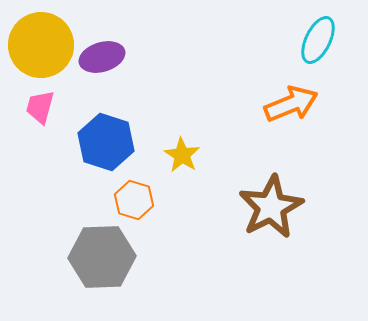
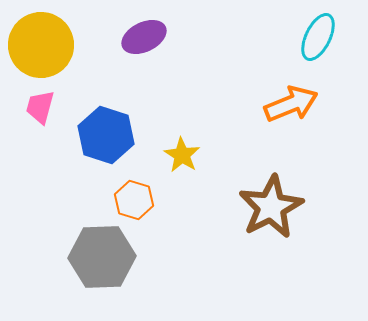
cyan ellipse: moved 3 px up
purple ellipse: moved 42 px right, 20 px up; rotated 9 degrees counterclockwise
blue hexagon: moved 7 px up
